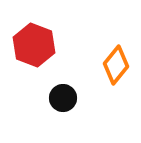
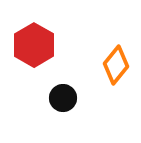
red hexagon: rotated 9 degrees clockwise
